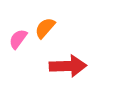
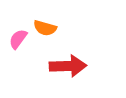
orange semicircle: rotated 115 degrees counterclockwise
